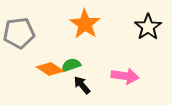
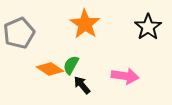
gray pentagon: rotated 16 degrees counterclockwise
green semicircle: rotated 42 degrees counterclockwise
